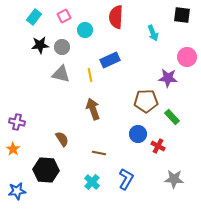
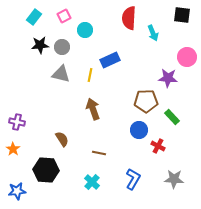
red semicircle: moved 13 px right, 1 px down
yellow line: rotated 24 degrees clockwise
blue circle: moved 1 px right, 4 px up
blue L-shape: moved 7 px right
